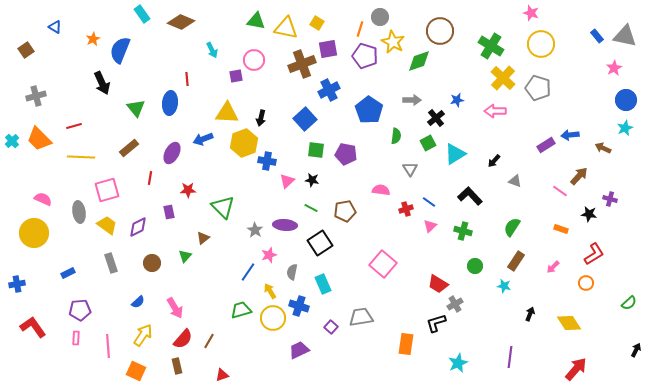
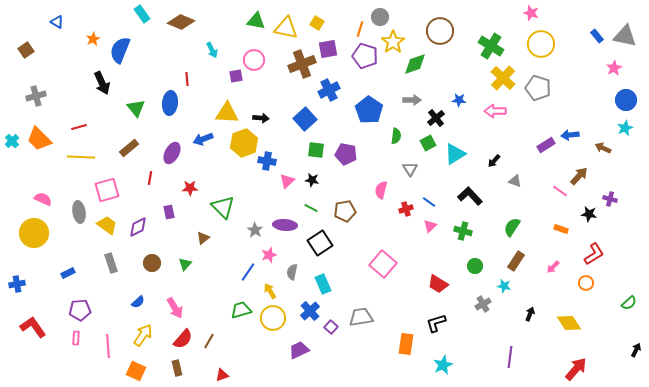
blue triangle at (55, 27): moved 2 px right, 5 px up
yellow star at (393, 42): rotated 10 degrees clockwise
green diamond at (419, 61): moved 4 px left, 3 px down
blue star at (457, 100): moved 2 px right; rotated 16 degrees clockwise
black arrow at (261, 118): rotated 98 degrees counterclockwise
red line at (74, 126): moved 5 px right, 1 px down
red star at (188, 190): moved 2 px right, 2 px up
pink semicircle at (381, 190): rotated 84 degrees counterclockwise
green triangle at (185, 256): moved 8 px down
gray cross at (455, 304): moved 28 px right
blue cross at (299, 306): moved 11 px right, 5 px down; rotated 30 degrees clockwise
cyan star at (458, 363): moved 15 px left, 2 px down
brown rectangle at (177, 366): moved 2 px down
